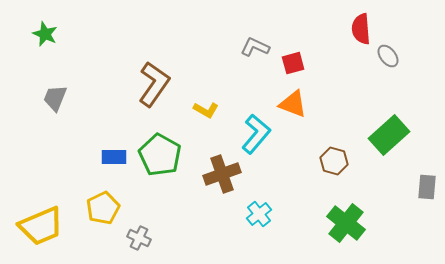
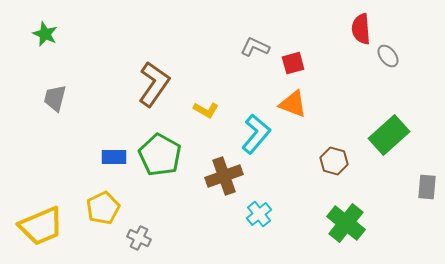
gray trapezoid: rotated 8 degrees counterclockwise
brown cross: moved 2 px right, 2 px down
